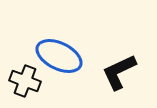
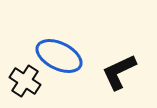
black cross: rotated 12 degrees clockwise
